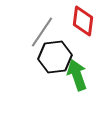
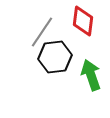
green arrow: moved 14 px right
